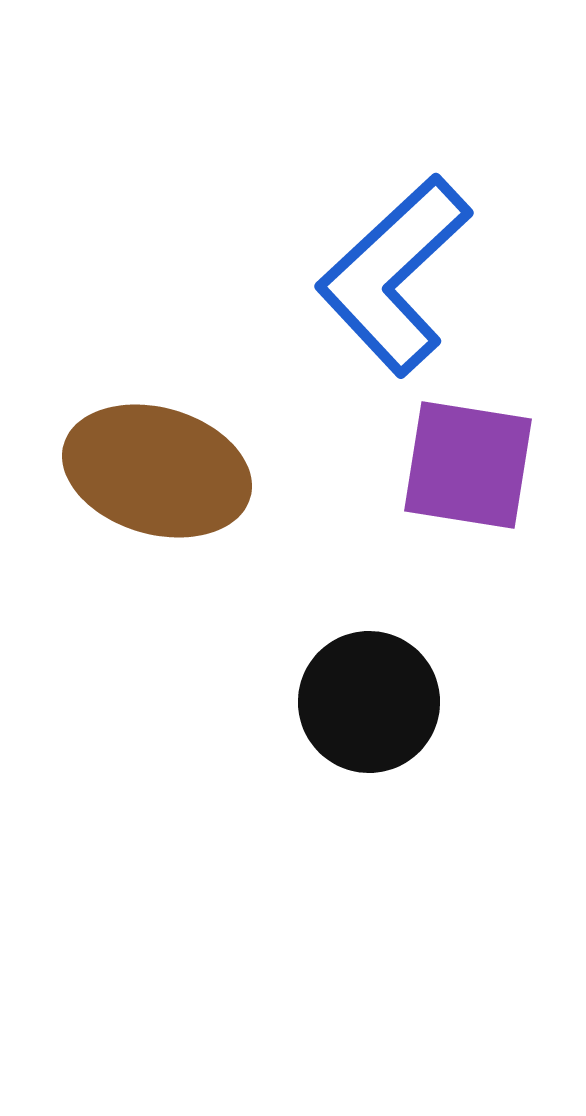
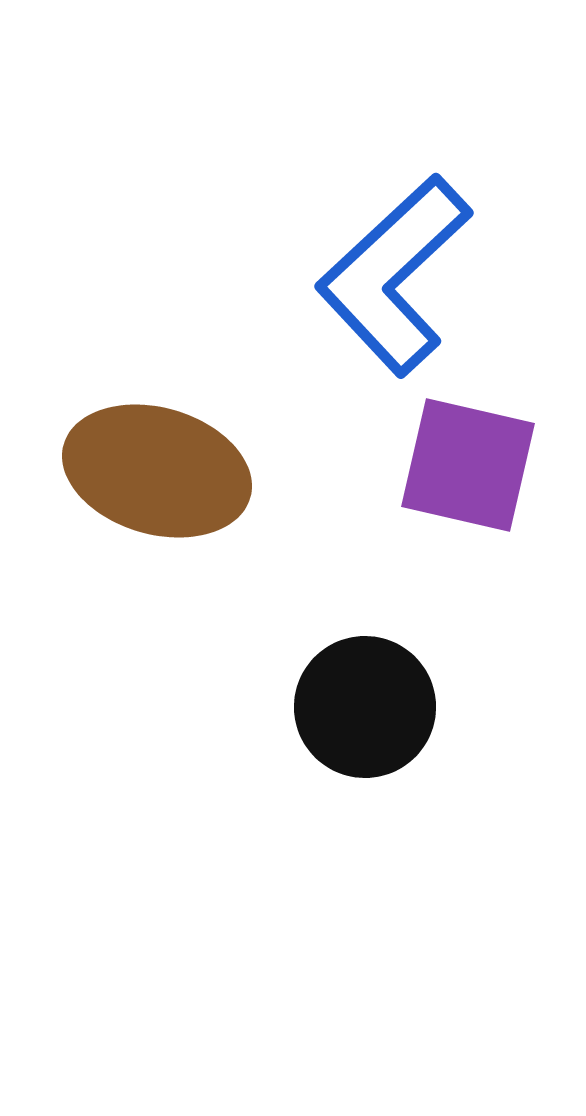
purple square: rotated 4 degrees clockwise
black circle: moved 4 px left, 5 px down
